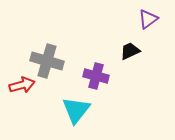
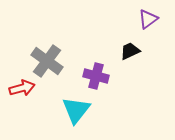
gray cross: rotated 20 degrees clockwise
red arrow: moved 3 px down
